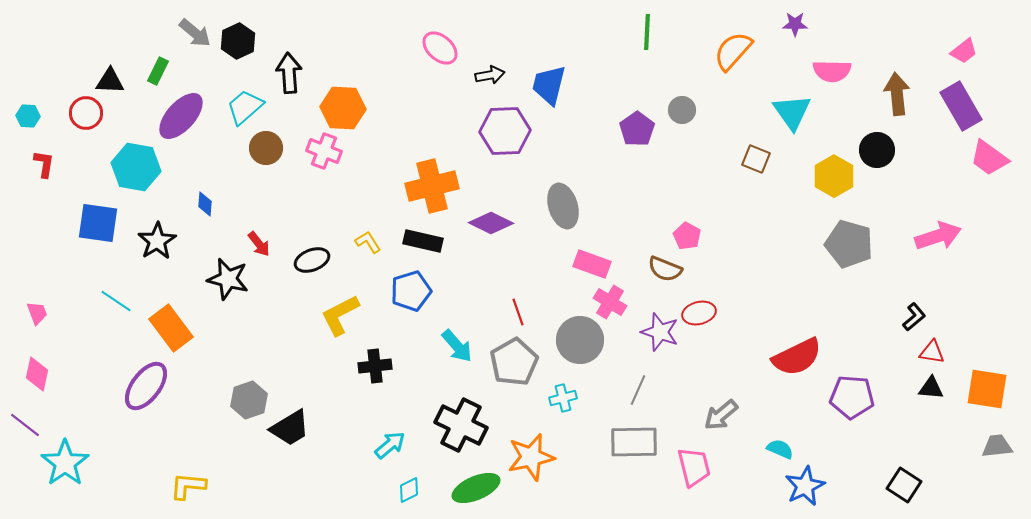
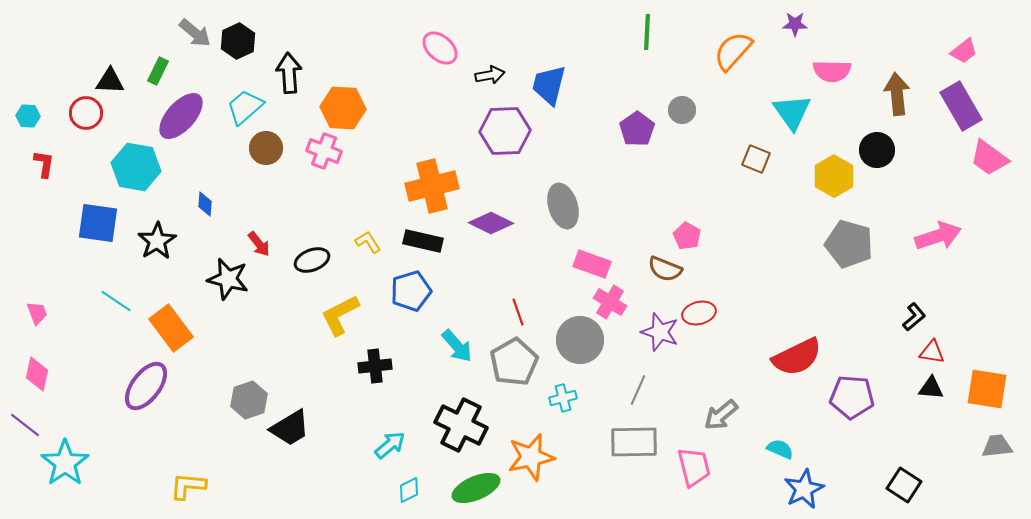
blue star at (805, 486): moved 1 px left, 3 px down
